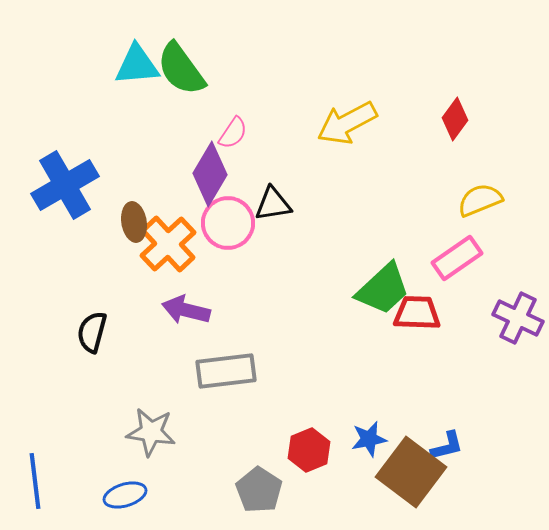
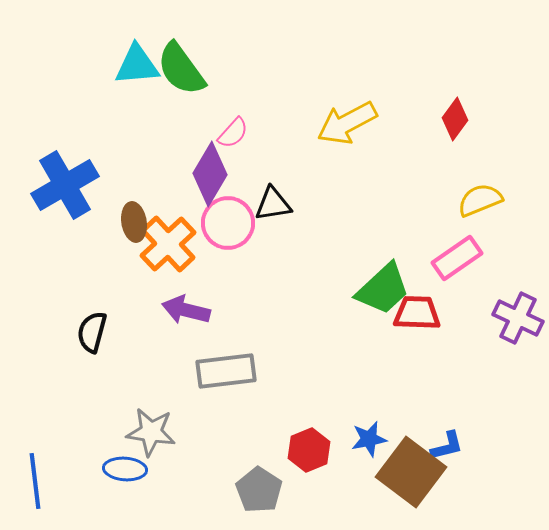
pink semicircle: rotated 8 degrees clockwise
blue ellipse: moved 26 px up; rotated 21 degrees clockwise
